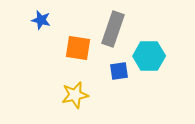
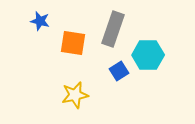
blue star: moved 1 px left, 1 px down
orange square: moved 5 px left, 5 px up
cyan hexagon: moved 1 px left, 1 px up
blue square: rotated 24 degrees counterclockwise
